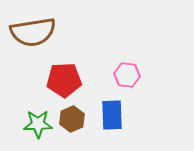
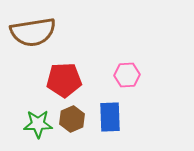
pink hexagon: rotated 10 degrees counterclockwise
blue rectangle: moved 2 px left, 2 px down
